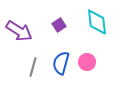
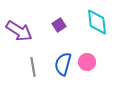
blue semicircle: moved 2 px right, 1 px down
gray line: rotated 24 degrees counterclockwise
